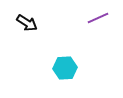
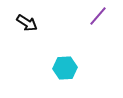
purple line: moved 2 px up; rotated 25 degrees counterclockwise
